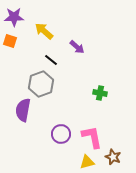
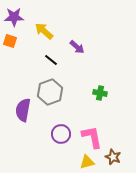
gray hexagon: moved 9 px right, 8 px down
